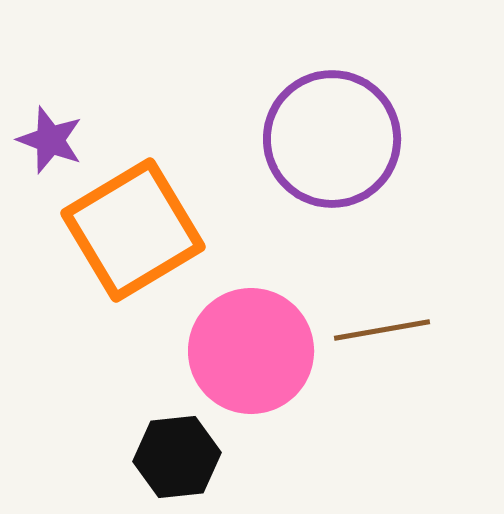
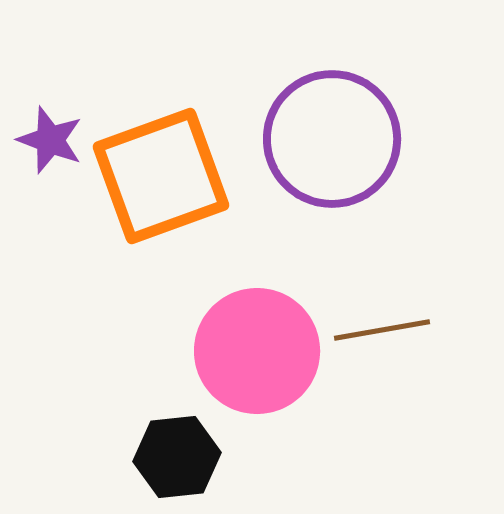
orange square: moved 28 px right, 54 px up; rotated 11 degrees clockwise
pink circle: moved 6 px right
